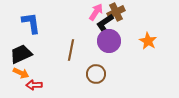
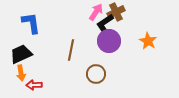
orange arrow: rotated 56 degrees clockwise
